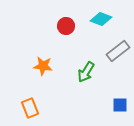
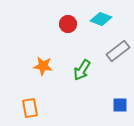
red circle: moved 2 px right, 2 px up
green arrow: moved 4 px left, 2 px up
orange rectangle: rotated 12 degrees clockwise
